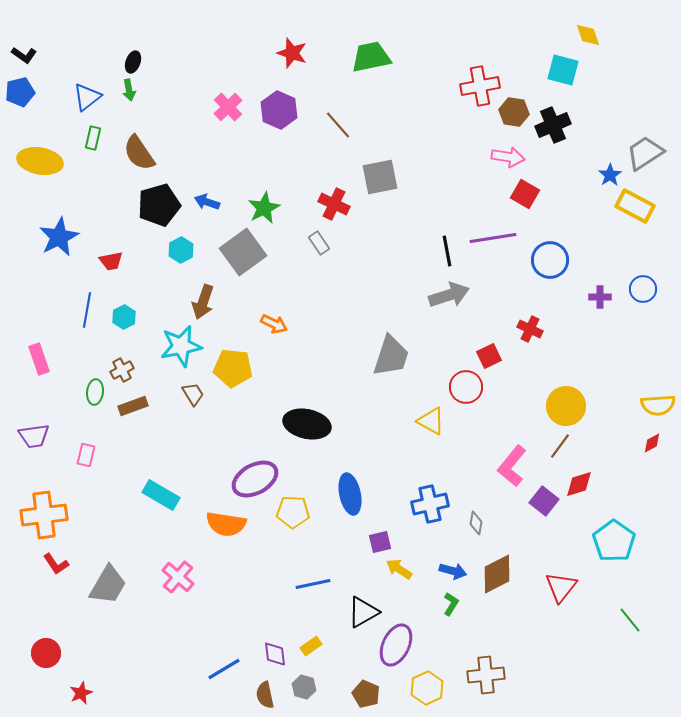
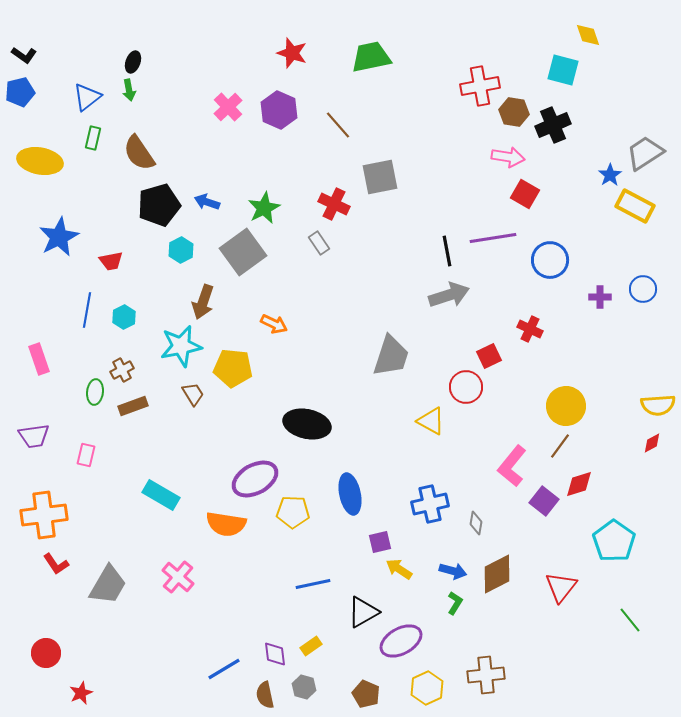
green L-shape at (451, 604): moved 4 px right, 1 px up
purple ellipse at (396, 645): moved 5 px right, 4 px up; rotated 36 degrees clockwise
